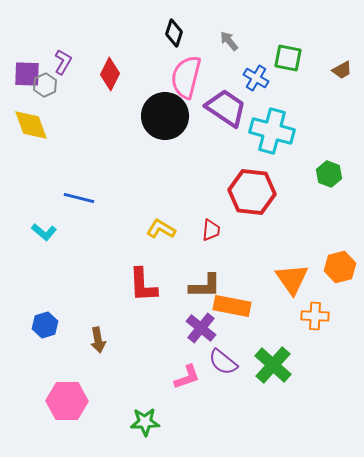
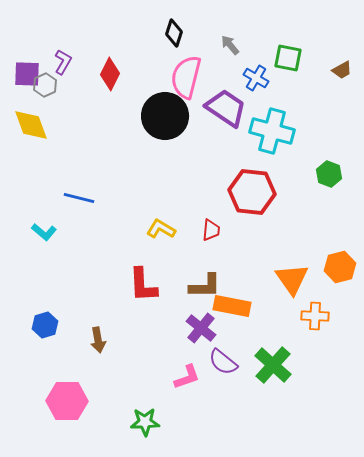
gray arrow: moved 1 px right, 4 px down
